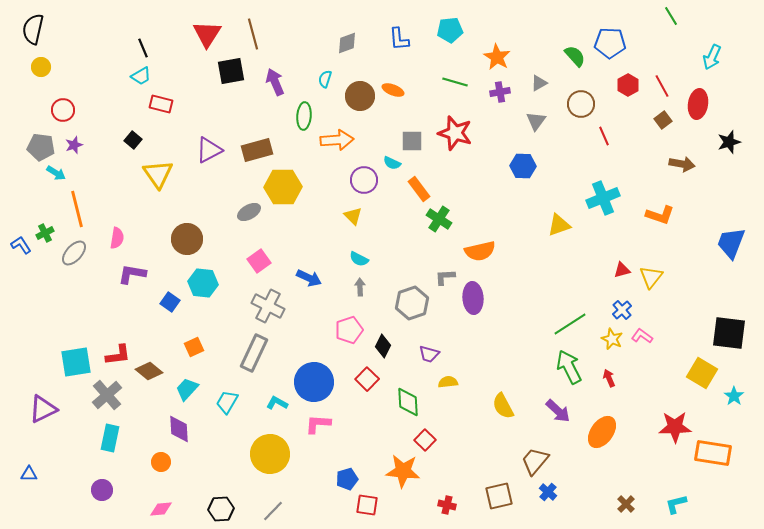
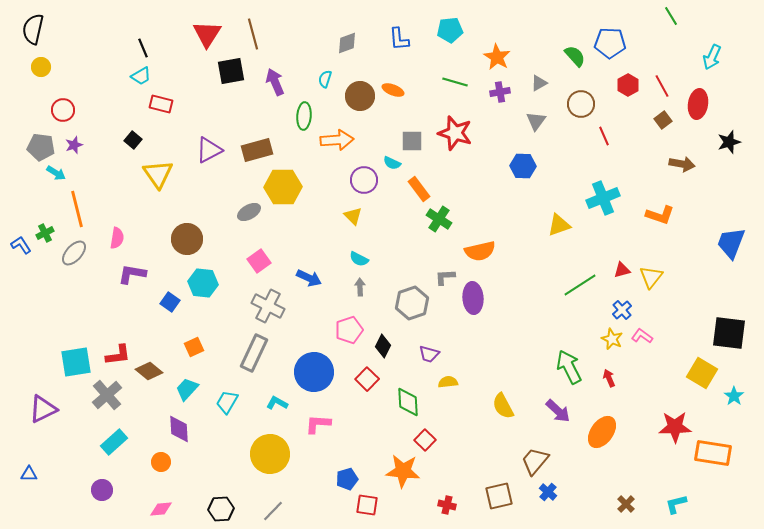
green line at (570, 324): moved 10 px right, 39 px up
blue circle at (314, 382): moved 10 px up
cyan rectangle at (110, 438): moved 4 px right, 4 px down; rotated 36 degrees clockwise
